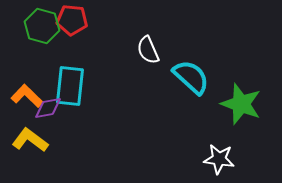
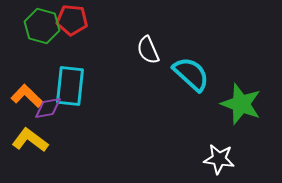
cyan semicircle: moved 3 px up
